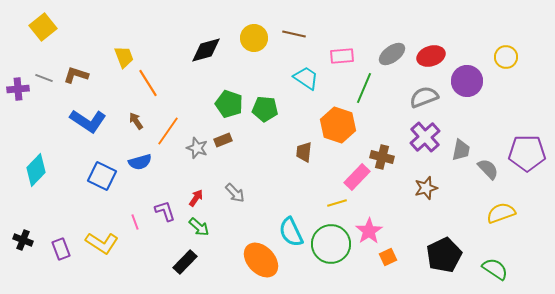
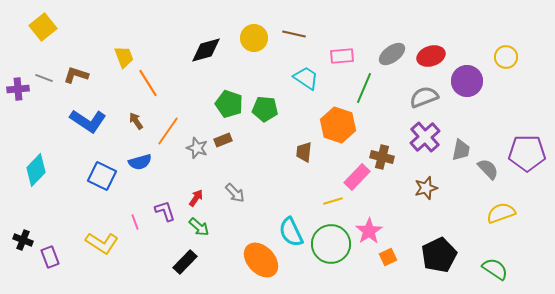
yellow line at (337, 203): moved 4 px left, 2 px up
purple rectangle at (61, 249): moved 11 px left, 8 px down
black pentagon at (444, 255): moved 5 px left
